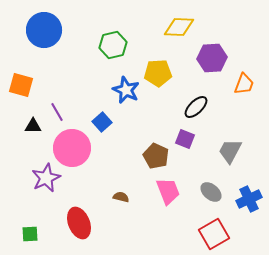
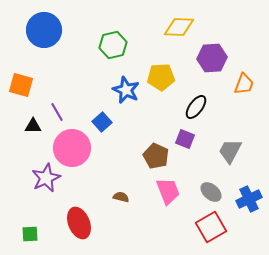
yellow pentagon: moved 3 px right, 4 px down
black ellipse: rotated 10 degrees counterclockwise
red square: moved 3 px left, 7 px up
